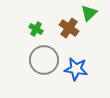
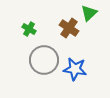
green cross: moved 7 px left
blue star: moved 1 px left
